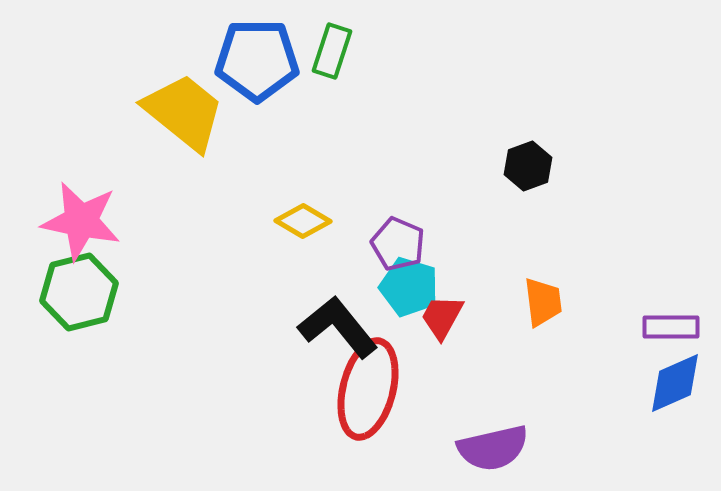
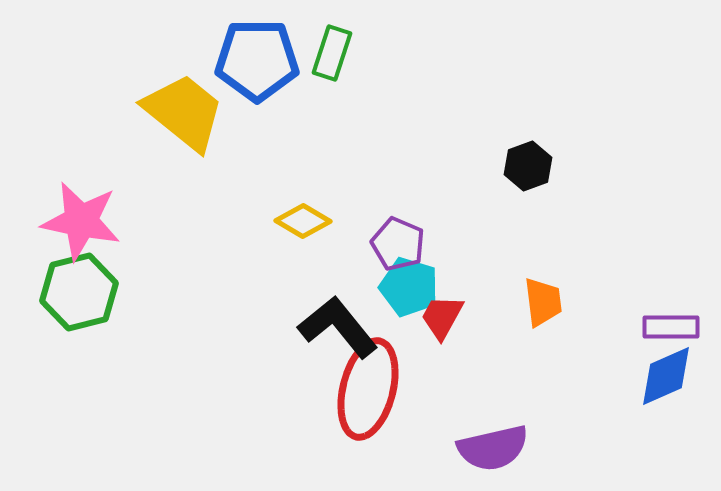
green rectangle: moved 2 px down
blue diamond: moved 9 px left, 7 px up
